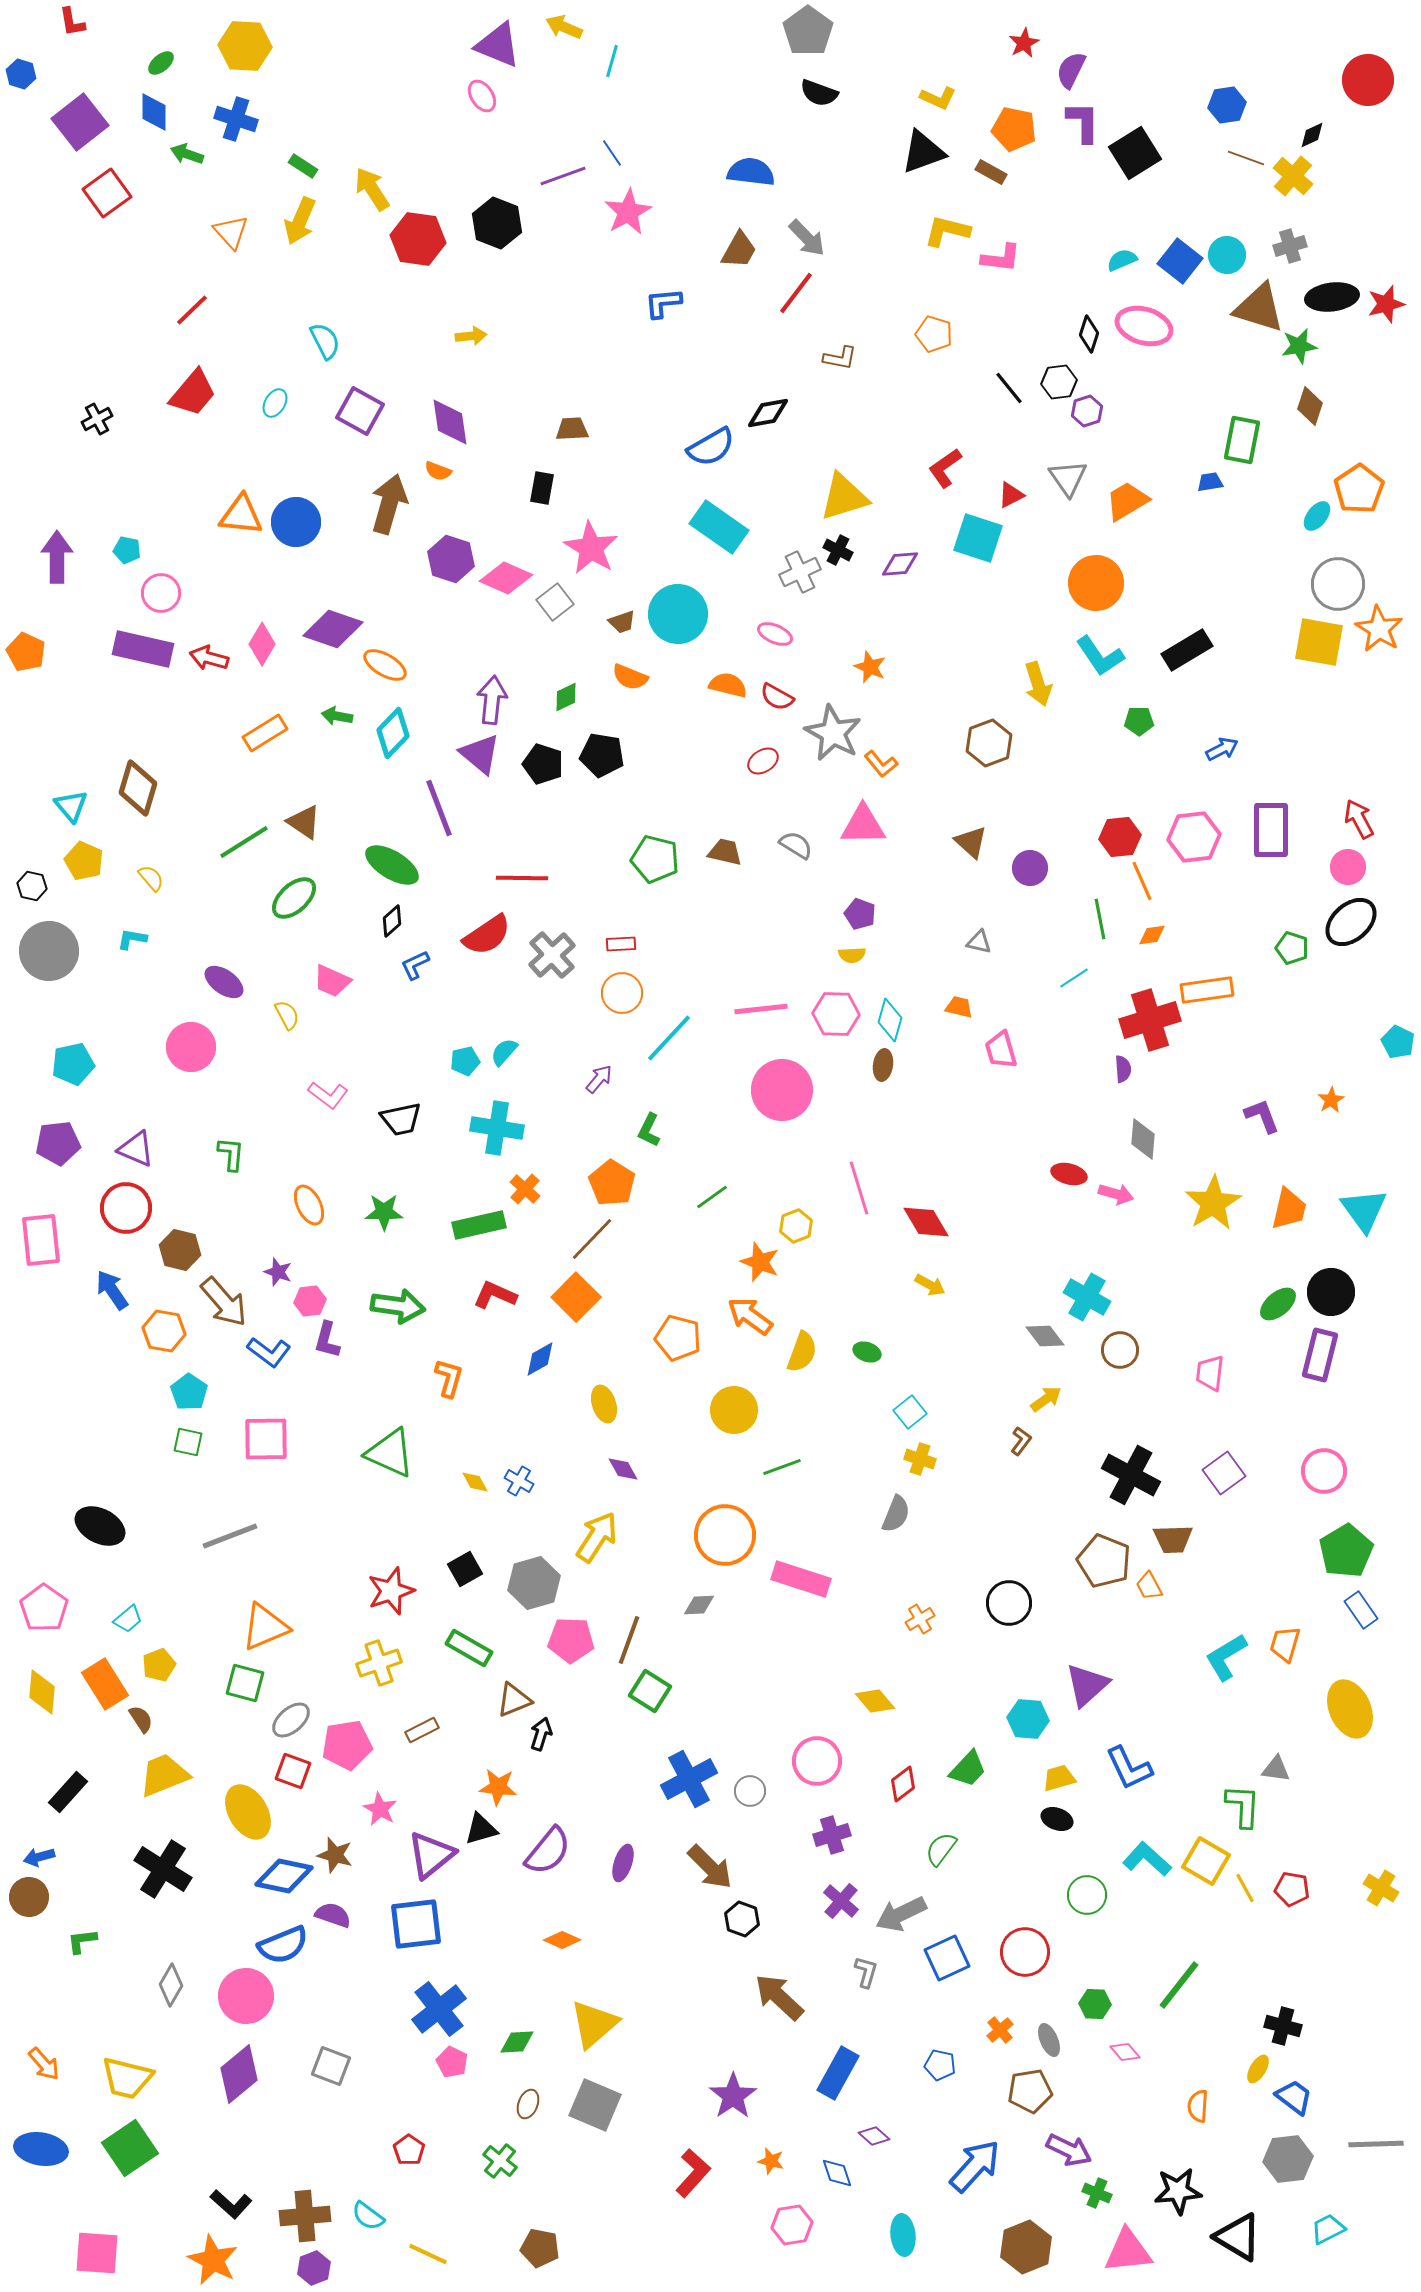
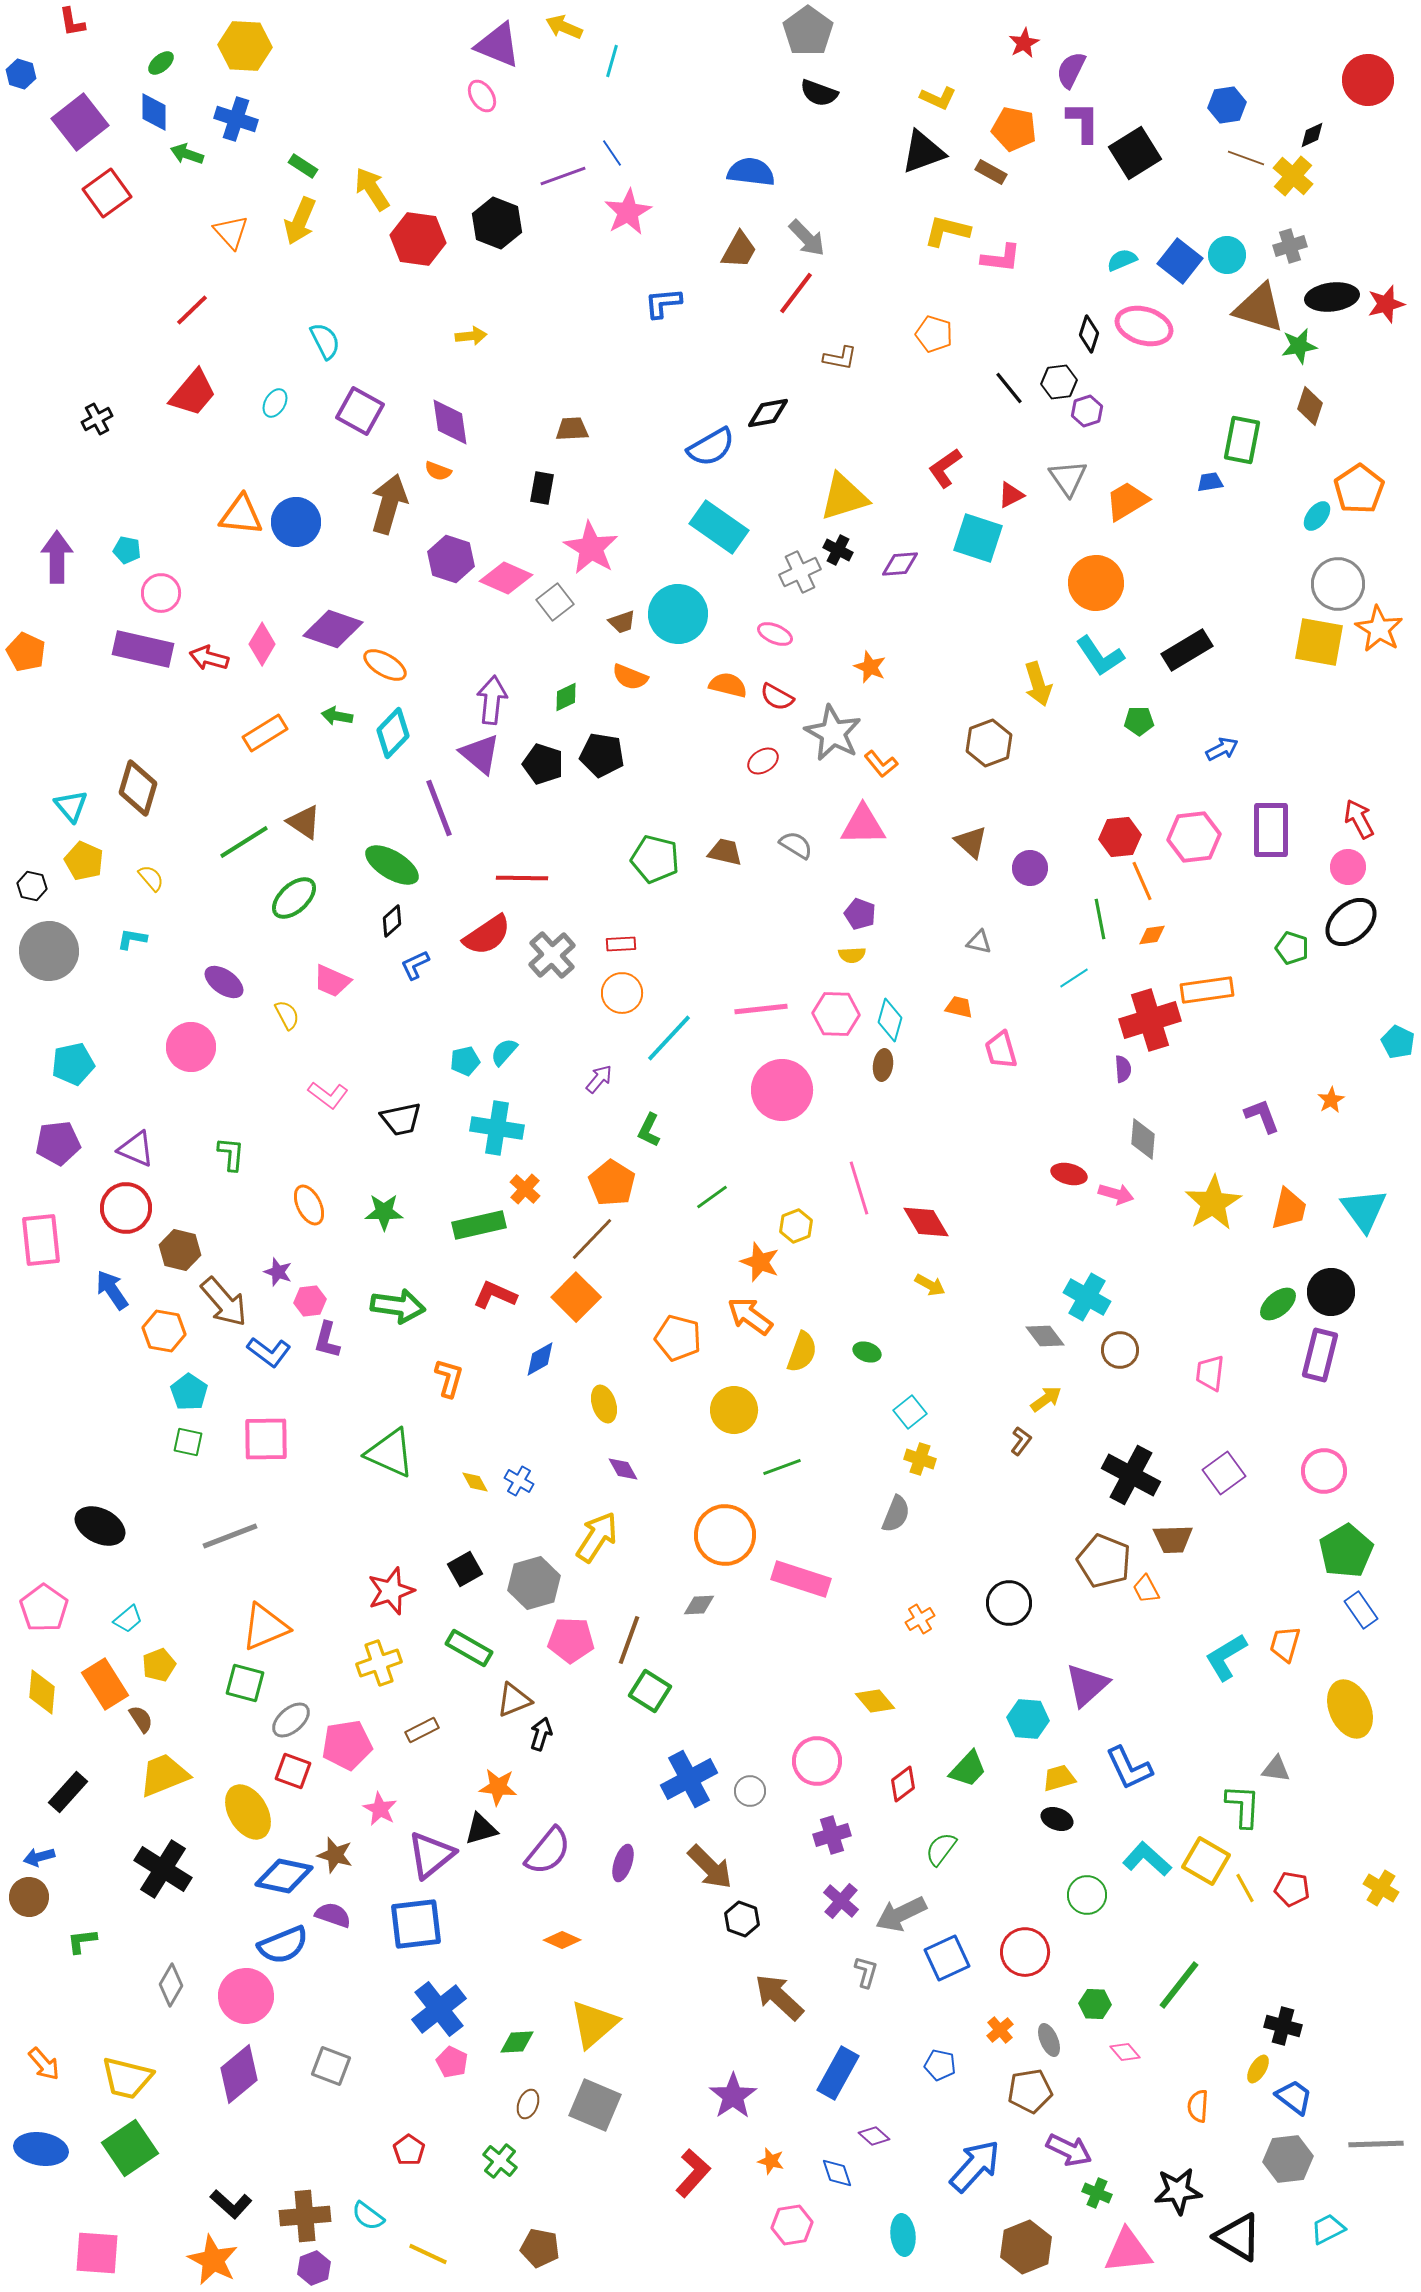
orange trapezoid at (1149, 1586): moved 3 px left, 3 px down
